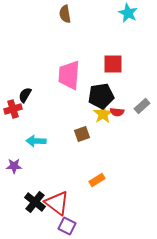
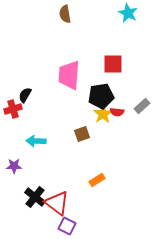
black cross: moved 5 px up
